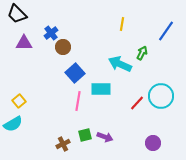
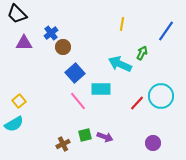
pink line: rotated 48 degrees counterclockwise
cyan semicircle: moved 1 px right
